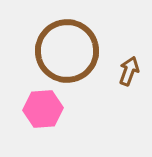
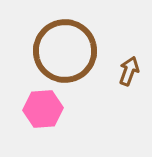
brown circle: moved 2 px left
